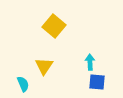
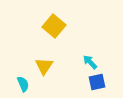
cyan arrow: rotated 42 degrees counterclockwise
blue square: rotated 18 degrees counterclockwise
